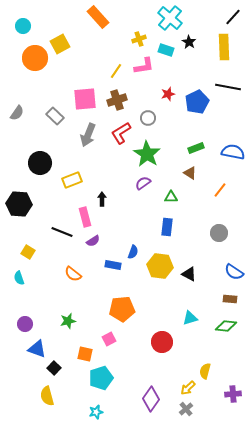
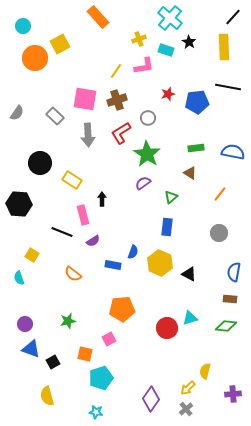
pink square at (85, 99): rotated 15 degrees clockwise
blue pentagon at (197, 102): rotated 20 degrees clockwise
gray arrow at (88, 135): rotated 25 degrees counterclockwise
green rectangle at (196, 148): rotated 14 degrees clockwise
yellow rectangle at (72, 180): rotated 54 degrees clockwise
orange line at (220, 190): moved 4 px down
green triangle at (171, 197): rotated 40 degrees counterclockwise
pink rectangle at (85, 217): moved 2 px left, 2 px up
yellow square at (28, 252): moved 4 px right, 3 px down
yellow hexagon at (160, 266): moved 3 px up; rotated 15 degrees clockwise
blue semicircle at (234, 272): rotated 66 degrees clockwise
red circle at (162, 342): moved 5 px right, 14 px up
blue triangle at (37, 349): moved 6 px left
black square at (54, 368): moved 1 px left, 6 px up; rotated 16 degrees clockwise
cyan star at (96, 412): rotated 24 degrees clockwise
